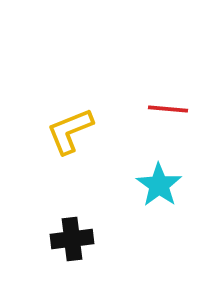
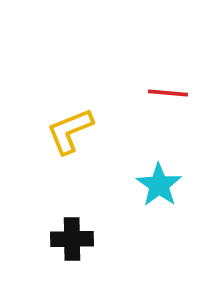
red line: moved 16 px up
black cross: rotated 6 degrees clockwise
